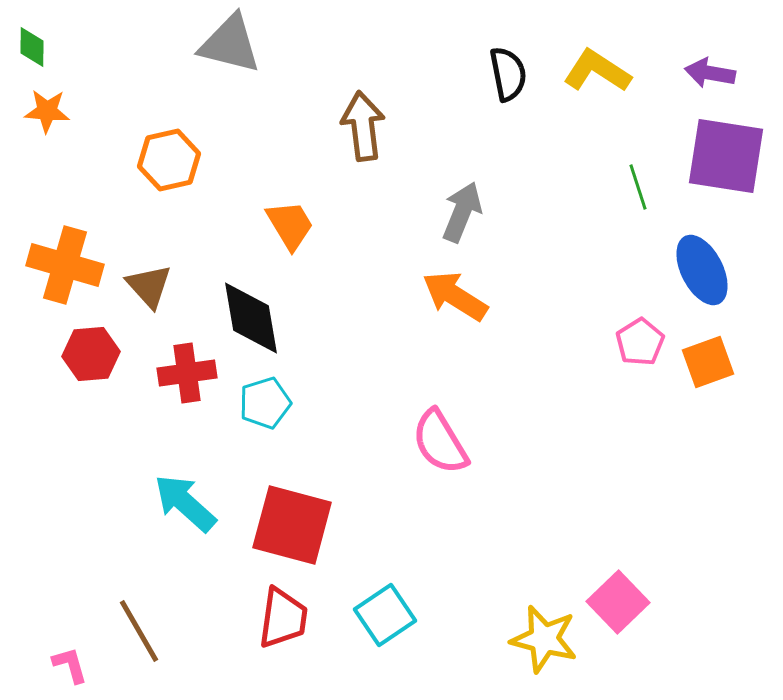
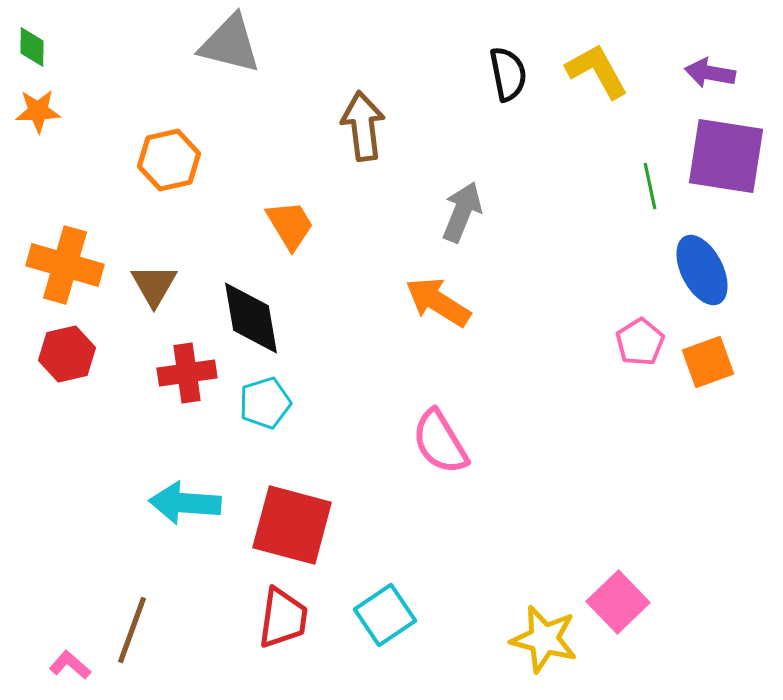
yellow L-shape: rotated 28 degrees clockwise
orange star: moved 9 px left; rotated 6 degrees counterclockwise
green line: moved 12 px right, 1 px up; rotated 6 degrees clockwise
brown triangle: moved 5 px right, 1 px up; rotated 12 degrees clockwise
orange arrow: moved 17 px left, 6 px down
red hexagon: moved 24 px left; rotated 8 degrees counterclockwise
cyan arrow: rotated 38 degrees counterclockwise
brown line: moved 7 px left, 1 px up; rotated 50 degrees clockwise
pink L-shape: rotated 33 degrees counterclockwise
